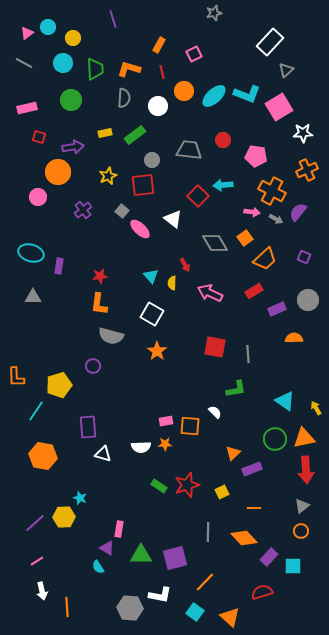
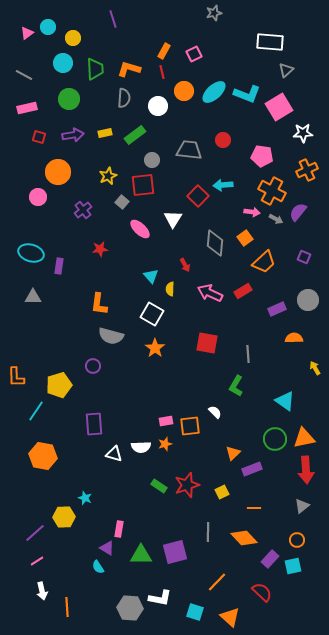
white rectangle at (270, 42): rotated 52 degrees clockwise
orange rectangle at (159, 45): moved 5 px right, 6 px down
gray line at (24, 63): moved 12 px down
cyan ellipse at (214, 96): moved 4 px up
green circle at (71, 100): moved 2 px left, 1 px up
purple arrow at (73, 147): moved 12 px up
pink pentagon at (256, 156): moved 6 px right
gray square at (122, 211): moved 9 px up
white triangle at (173, 219): rotated 24 degrees clockwise
gray diamond at (215, 243): rotated 36 degrees clockwise
orange trapezoid at (265, 259): moved 1 px left, 3 px down
red star at (100, 276): moved 27 px up
yellow semicircle at (172, 283): moved 2 px left, 6 px down
red rectangle at (254, 291): moved 11 px left
red square at (215, 347): moved 8 px left, 4 px up
orange star at (157, 351): moved 2 px left, 3 px up
green L-shape at (236, 389): moved 3 px up; rotated 130 degrees clockwise
yellow arrow at (316, 408): moved 1 px left, 40 px up
orange square at (190, 426): rotated 10 degrees counterclockwise
purple rectangle at (88, 427): moved 6 px right, 3 px up
orange star at (165, 444): rotated 16 degrees counterclockwise
white triangle at (103, 454): moved 11 px right
cyan star at (80, 498): moved 5 px right
purple line at (35, 523): moved 10 px down
orange circle at (301, 531): moved 4 px left, 9 px down
purple rectangle at (269, 557): moved 1 px right, 2 px down
purple square at (175, 558): moved 6 px up
cyan square at (293, 566): rotated 12 degrees counterclockwise
orange line at (205, 582): moved 12 px right
red semicircle at (262, 592): rotated 60 degrees clockwise
white L-shape at (160, 595): moved 3 px down
cyan square at (195, 612): rotated 18 degrees counterclockwise
